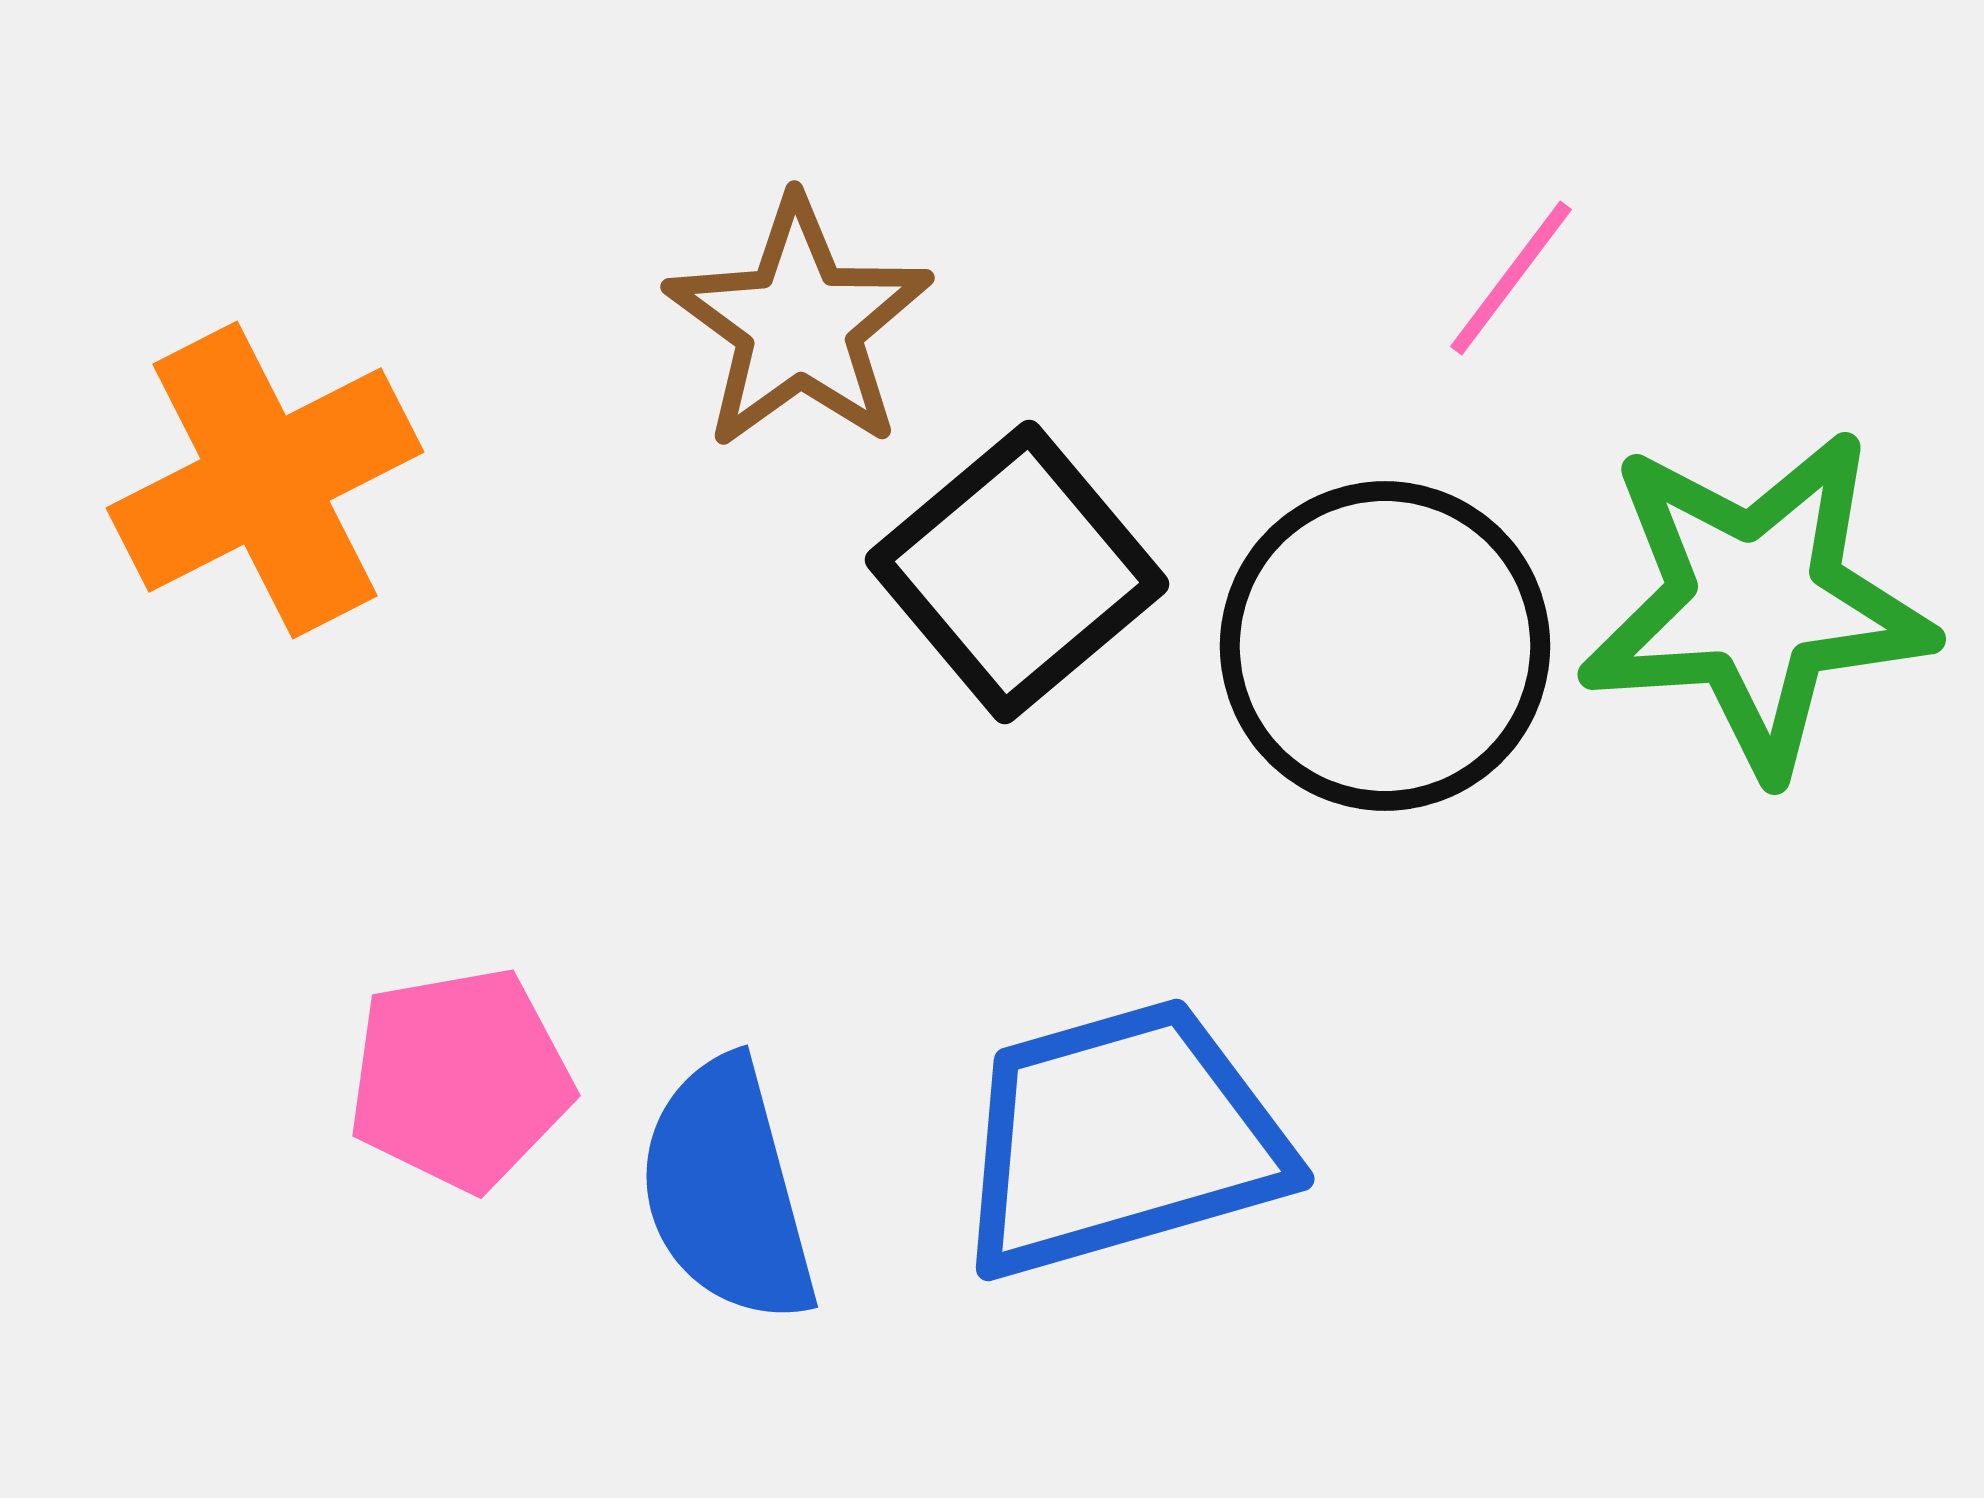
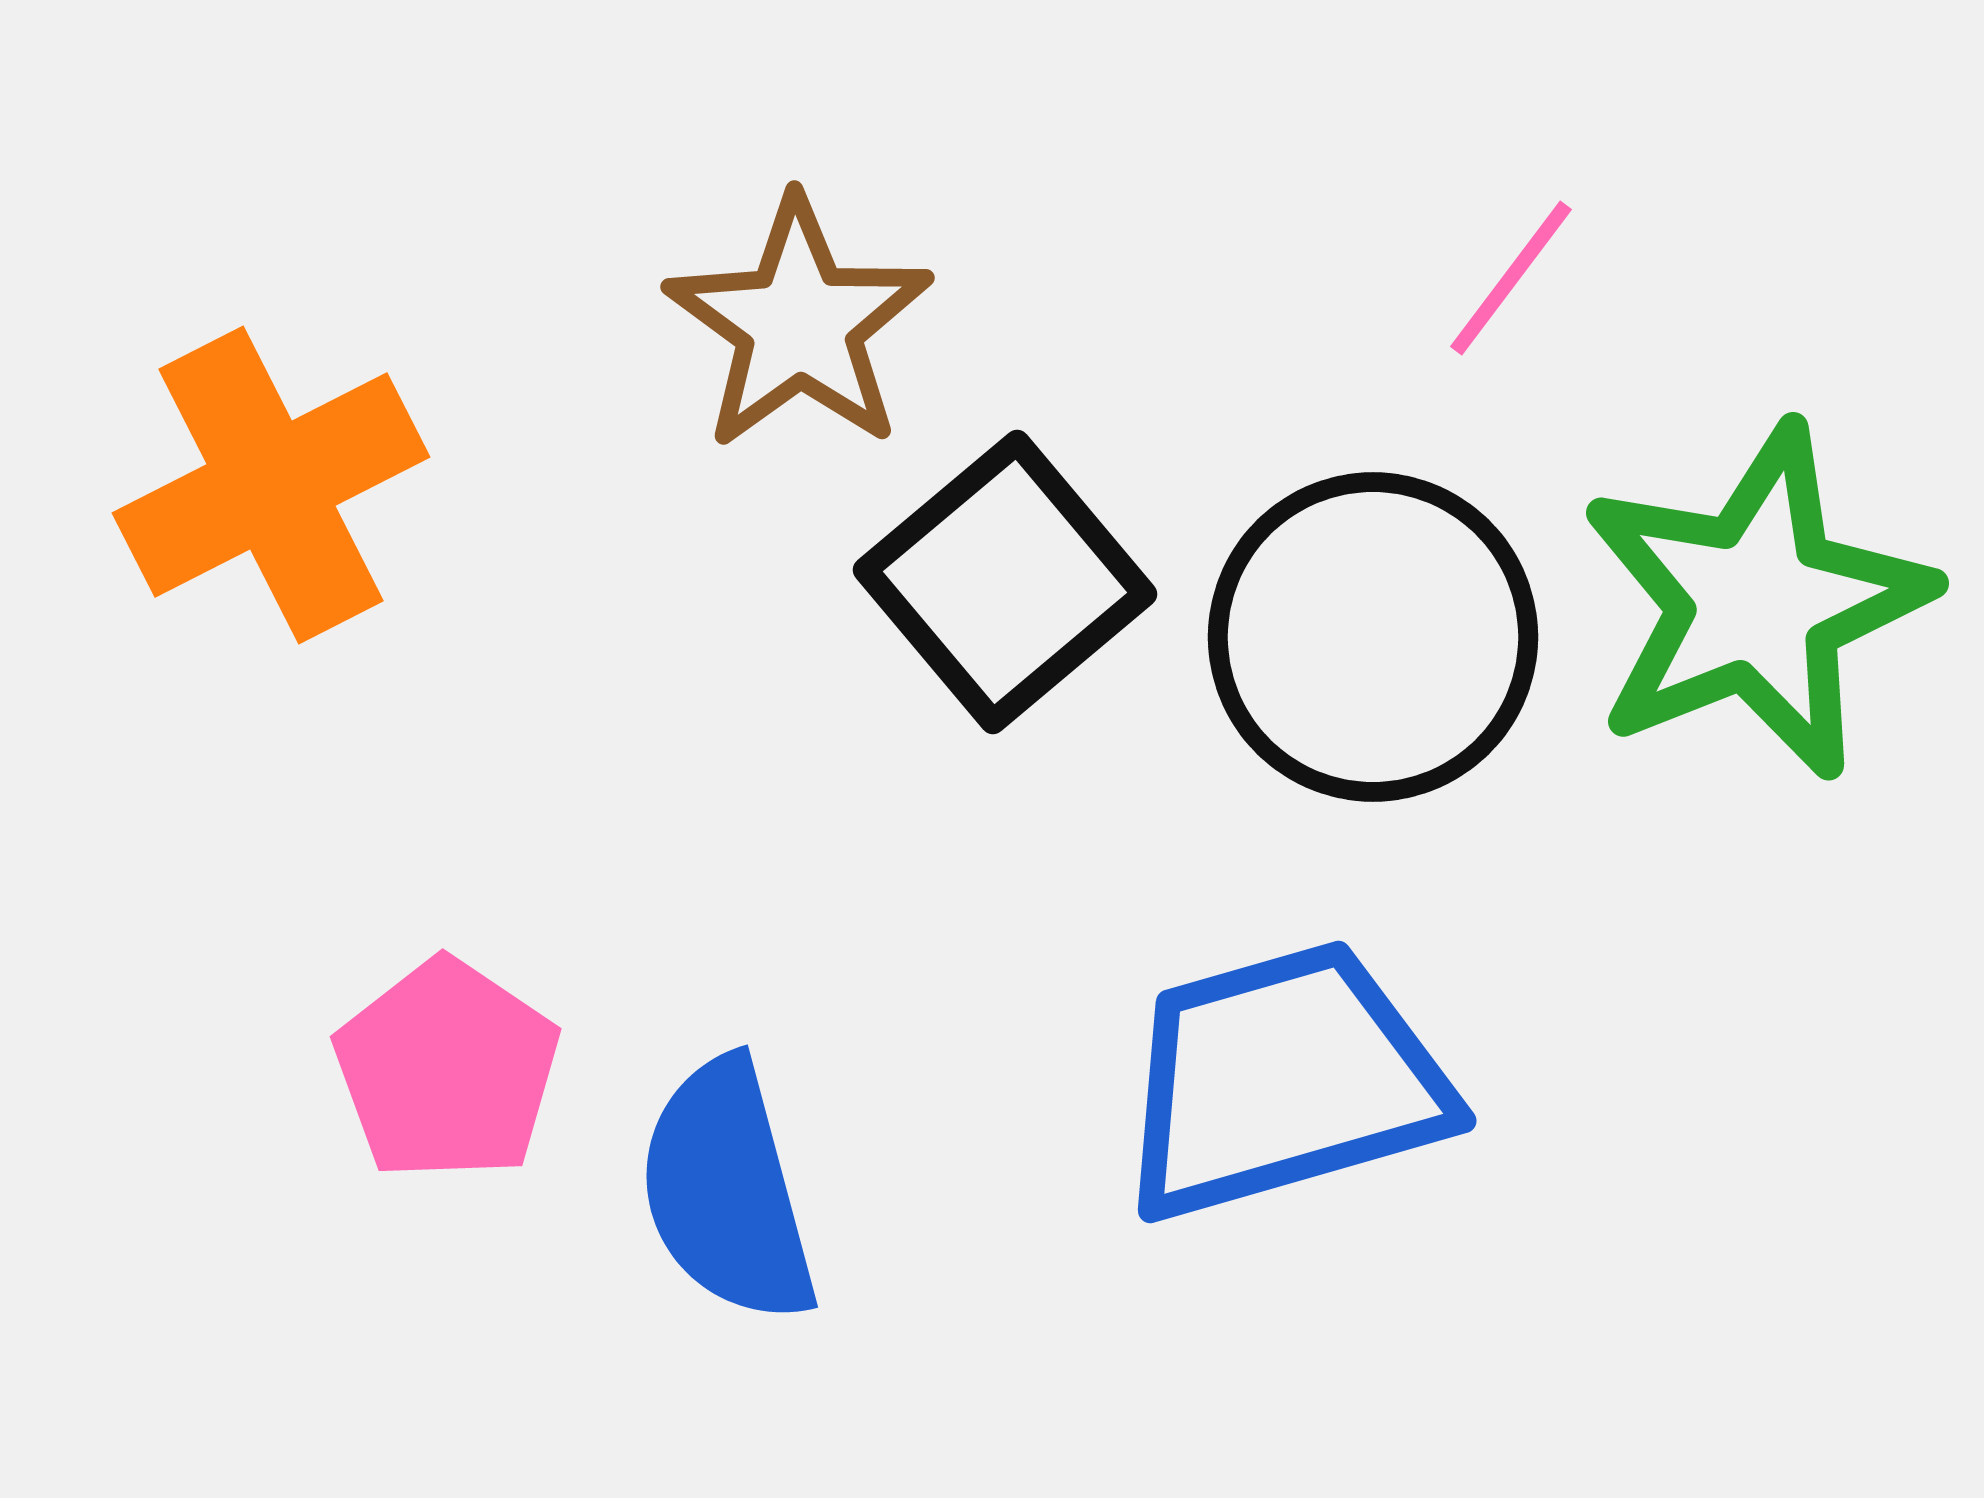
orange cross: moved 6 px right, 5 px down
black square: moved 12 px left, 10 px down
green star: rotated 18 degrees counterclockwise
black circle: moved 12 px left, 9 px up
pink pentagon: moved 13 px left, 9 px up; rotated 28 degrees counterclockwise
blue trapezoid: moved 162 px right, 58 px up
